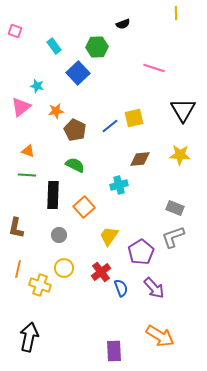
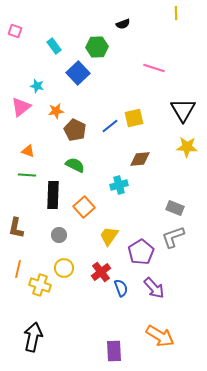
yellow star: moved 7 px right, 8 px up
black arrow: moved 4 px right
